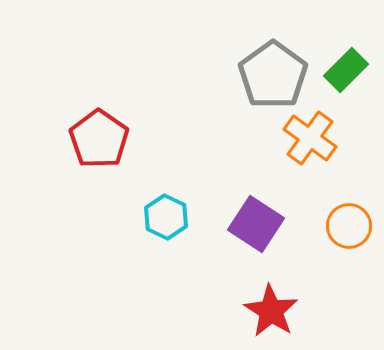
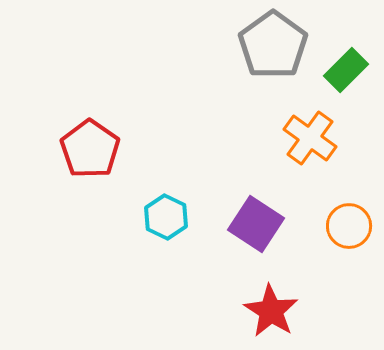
gray pentagon: moved 30 px up
red pentagon: moved 9 px left, 10 px down
